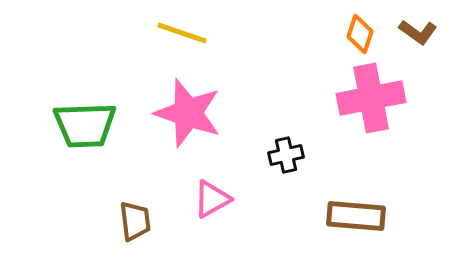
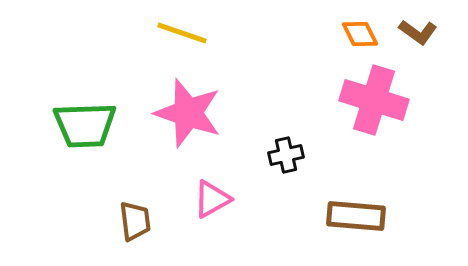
orange diamond: rotated 45 degrees counterclockwise
pink cross: moved 3 px right, 2 px down; rotated 28 degrees clockwise
